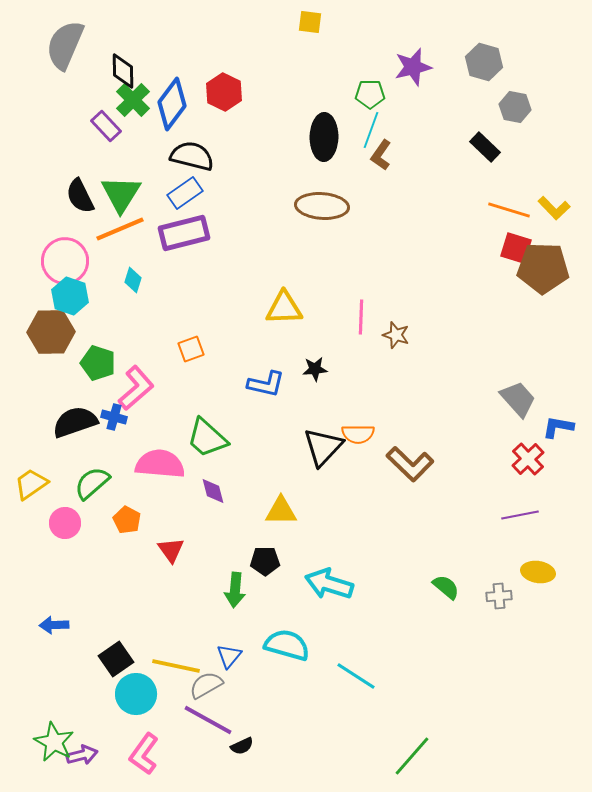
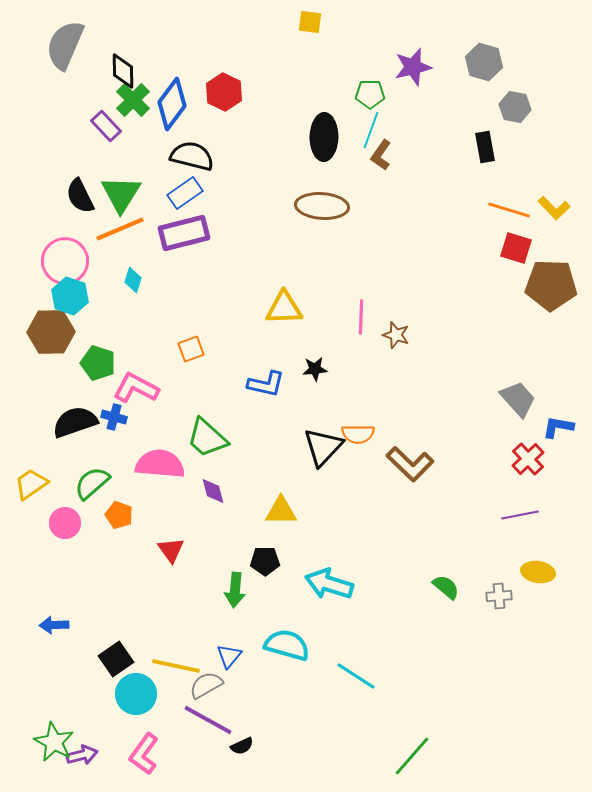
black rectangle at (485, 147): rotated 36 degrees clockwise
brown pentagon at (543, 268): moved 8 px right, 17 px down
pink L-shape at (136, 388): rotated 111 degrees counterclockwise
orange pentagon at (127, 520): moved 8 px left, 5 px up; rotated 8 degrees counterclockwise
